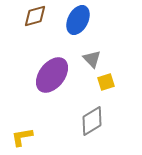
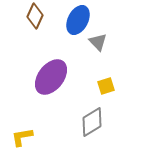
brown diamond: rotated 50 degrees counterclockwise
gray triangle: moved 6 px right, 17 px up
purple ellipse: moved 1 px left, 2 px down
yellow square: moved 4 px down
gray diamond: moved 1 px down
